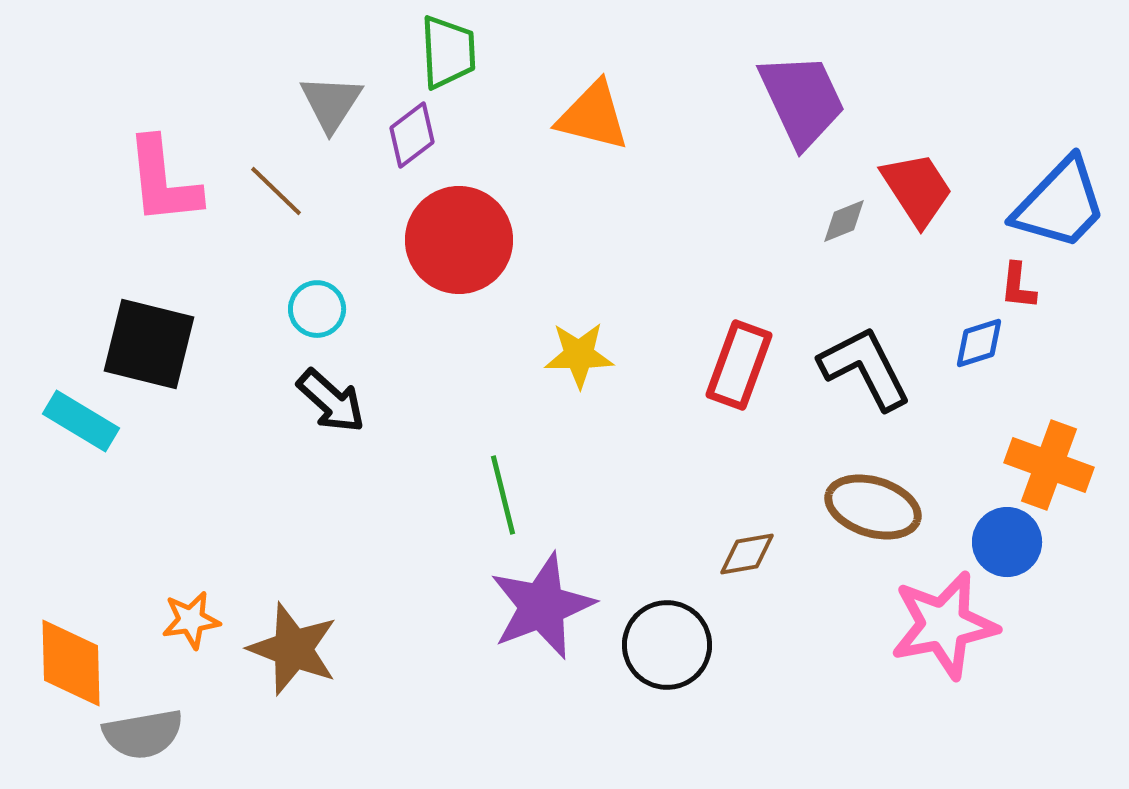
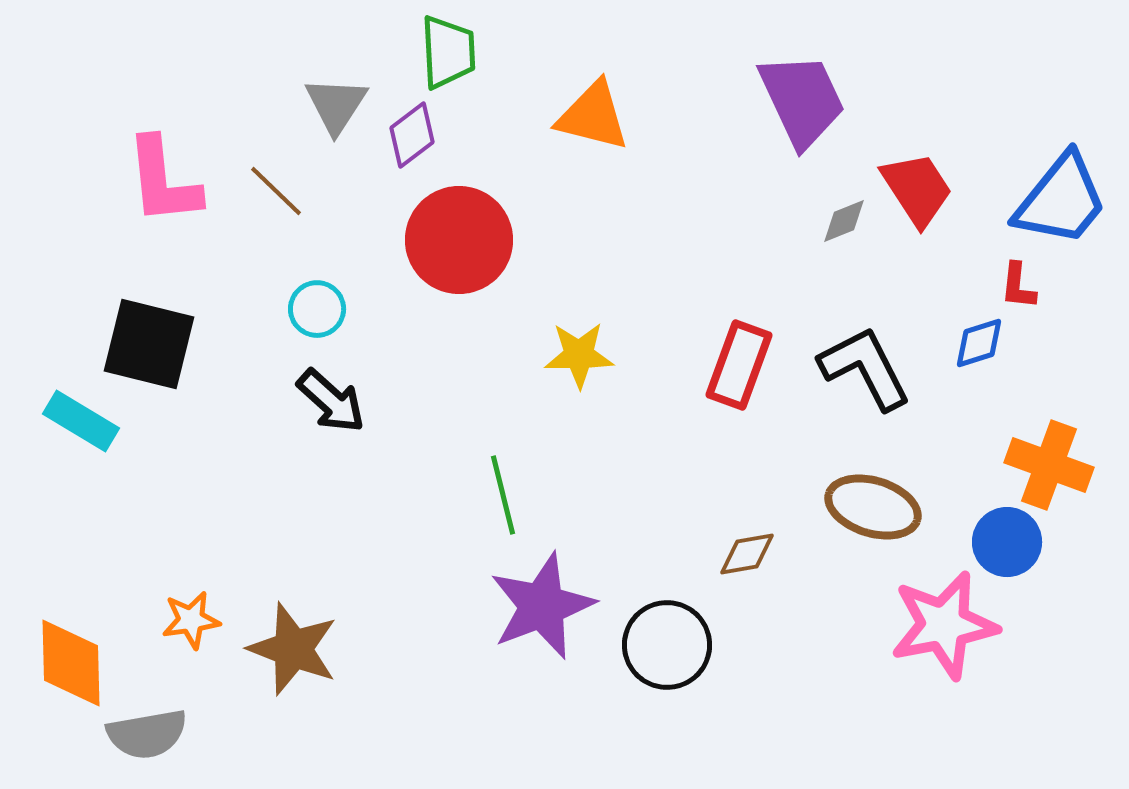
gray triangle: moved 5 px right, 2 px down
blue trapezoid: moved 1 px right, 4 px up; rotated 5 degrees counterclockwise
gray semicircle: moved 4 px right
